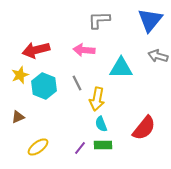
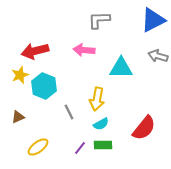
blue triangle: moved 3 px right; rotated 24 degrees clockwise
red arrow: moved 1 px left, 1 px down
gray line: moved 8 px left, 29 px down
cyan semicircle: rotated 98 degrees counterclockwise
